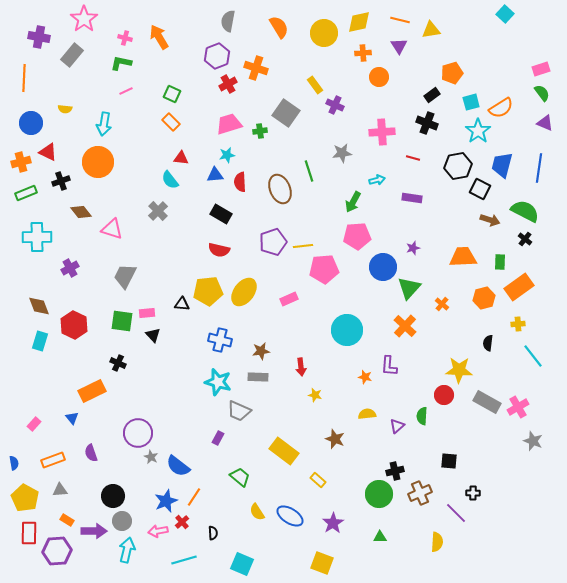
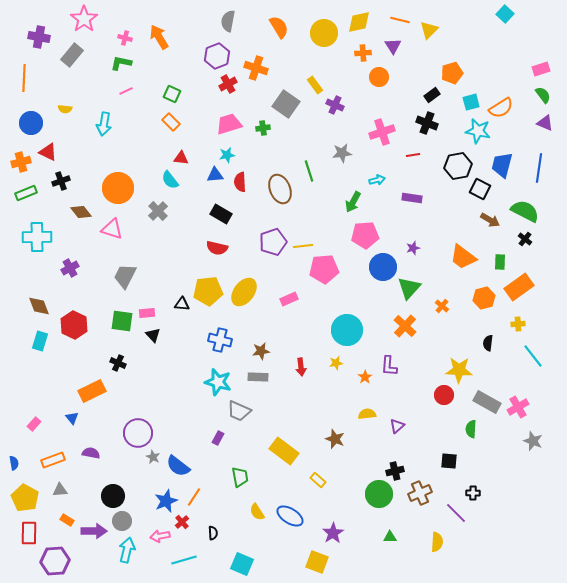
yellow triangle at (431, 30): moved 2 px left; rotated 36 degrees counterclockwise
purple triangle at (399, 46): moved 6 px left
green semicircle at (542, 93): moved 1 px right, 2 px down
gray square at (286, 113): moved 9 px up
green cross at (260, 131): moved 3 px right, 3 px up
cyan star at (478, 131): rotated 25 degrees counterclockwise
pink cross at (382, 132): rotated 15 degrees counterclockwise
red line at (413, 158): moved 3 px up; rotated 24 degrees counterclockwise
orange circle at (98, 162): moved 20 px right, 26 px down
brown arrow at (490, 220): rotated 12 degrees clockwise
pink pentagon at (357, 236): moved 8 px right, 1 px up
red semicircle at (219, 250): moved 2 px left, 2 px up
orange trapezoid at (463, 257): rotated 140 degrees counterclockwise
orange cross at (442, 304): moved 2 px down
orange star at (365, 377): rotated 24 degrees clockwise
yellow star at (315, 395): moved 21 px right, 32 px up; rotated 24 degrees counterclockwise
green semicircle at (422, 416): moved 49 px right, 13 px down
purple semicircle at (91, 453): rotated 120 degrees clockwise
gray star at (151, 457): moved 2 px right
green trapezoid at (240, 477): rotated 40 degrees clockwise
purple star at (333, 523): moved 10 px down
pink arrow at (158, 531): moved 2 px right, 5 px down
green triangle at (380, 537): moved 10 px right
purple hexagon at (57, 551): moved 2 px left, 10 px down
yellow square at (322, 563): moved 5 px left, 1 px up
